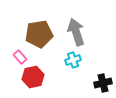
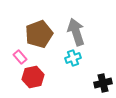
brown pentagon: rotated 12 degrees counterclockwise
cyan cross: moved 2 px up
